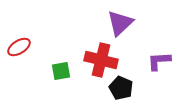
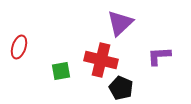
red ellipse: rotated 40 degrees counterclockwise
purple L-shape: moved 5 px up
